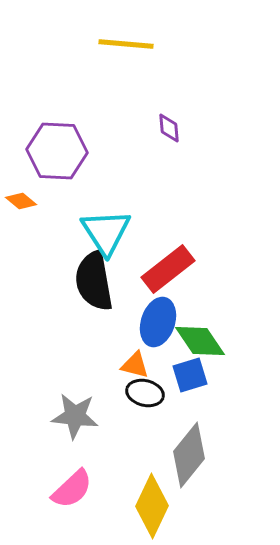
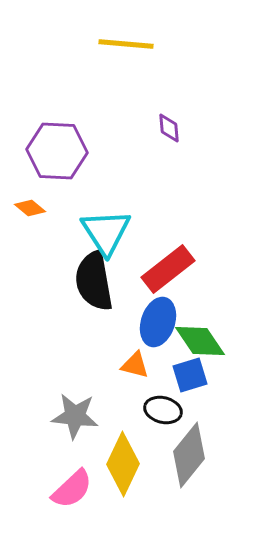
orange diamond: moved 9 px right, 7 px down
black ellipse: moved 18 px right, 17 px down
yellow diamond: moved 29 px left, 42 px up
